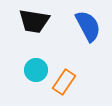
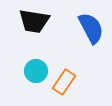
blue semicircle: moved 3 px right, 2 px down
cyan circle: moved 1 px down
